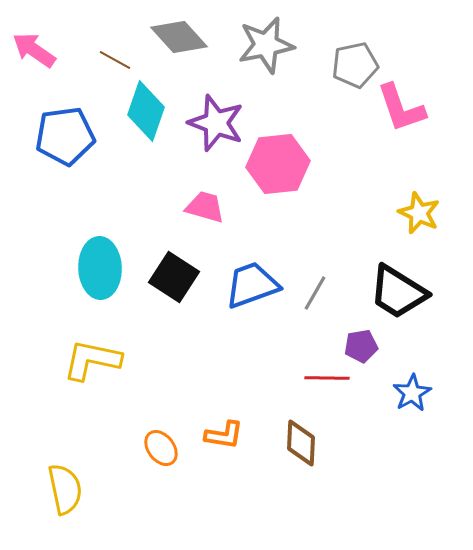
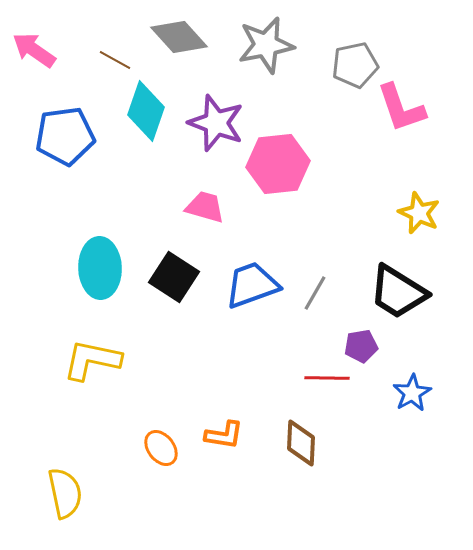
yellow semicircle: moved 4 px down
